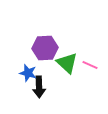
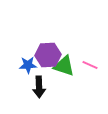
purple hexagon: moved 3 px right, 7 px down
green triangle: moved 3 px left, 3 px down; rotated 25 degrees counterclockwise
blue star: moved 8 px up; rotated 18 degrees counterclockwise
